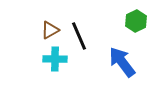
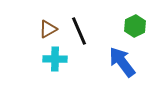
green hexagon: moved 1 px left, 5 px down
brown triangle: moved 2 px left, 1 px up
black line: moved 5 px up
